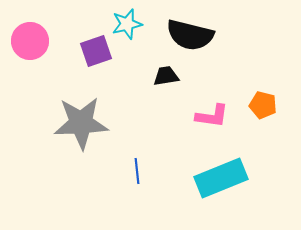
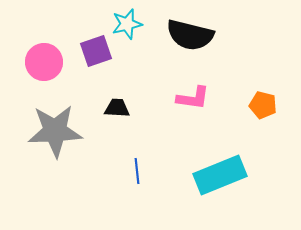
pink circle: moved 14 px right, 21 px down
black trapezoid: moved 49 px left, 32 px down; rotated 12 degrees clockwise
pink L-shape: moved 19 px left, 18 px up
gray star: moved 26 px left, 8 px down
cyan rectangle: moved 1 px left, 3 px up
